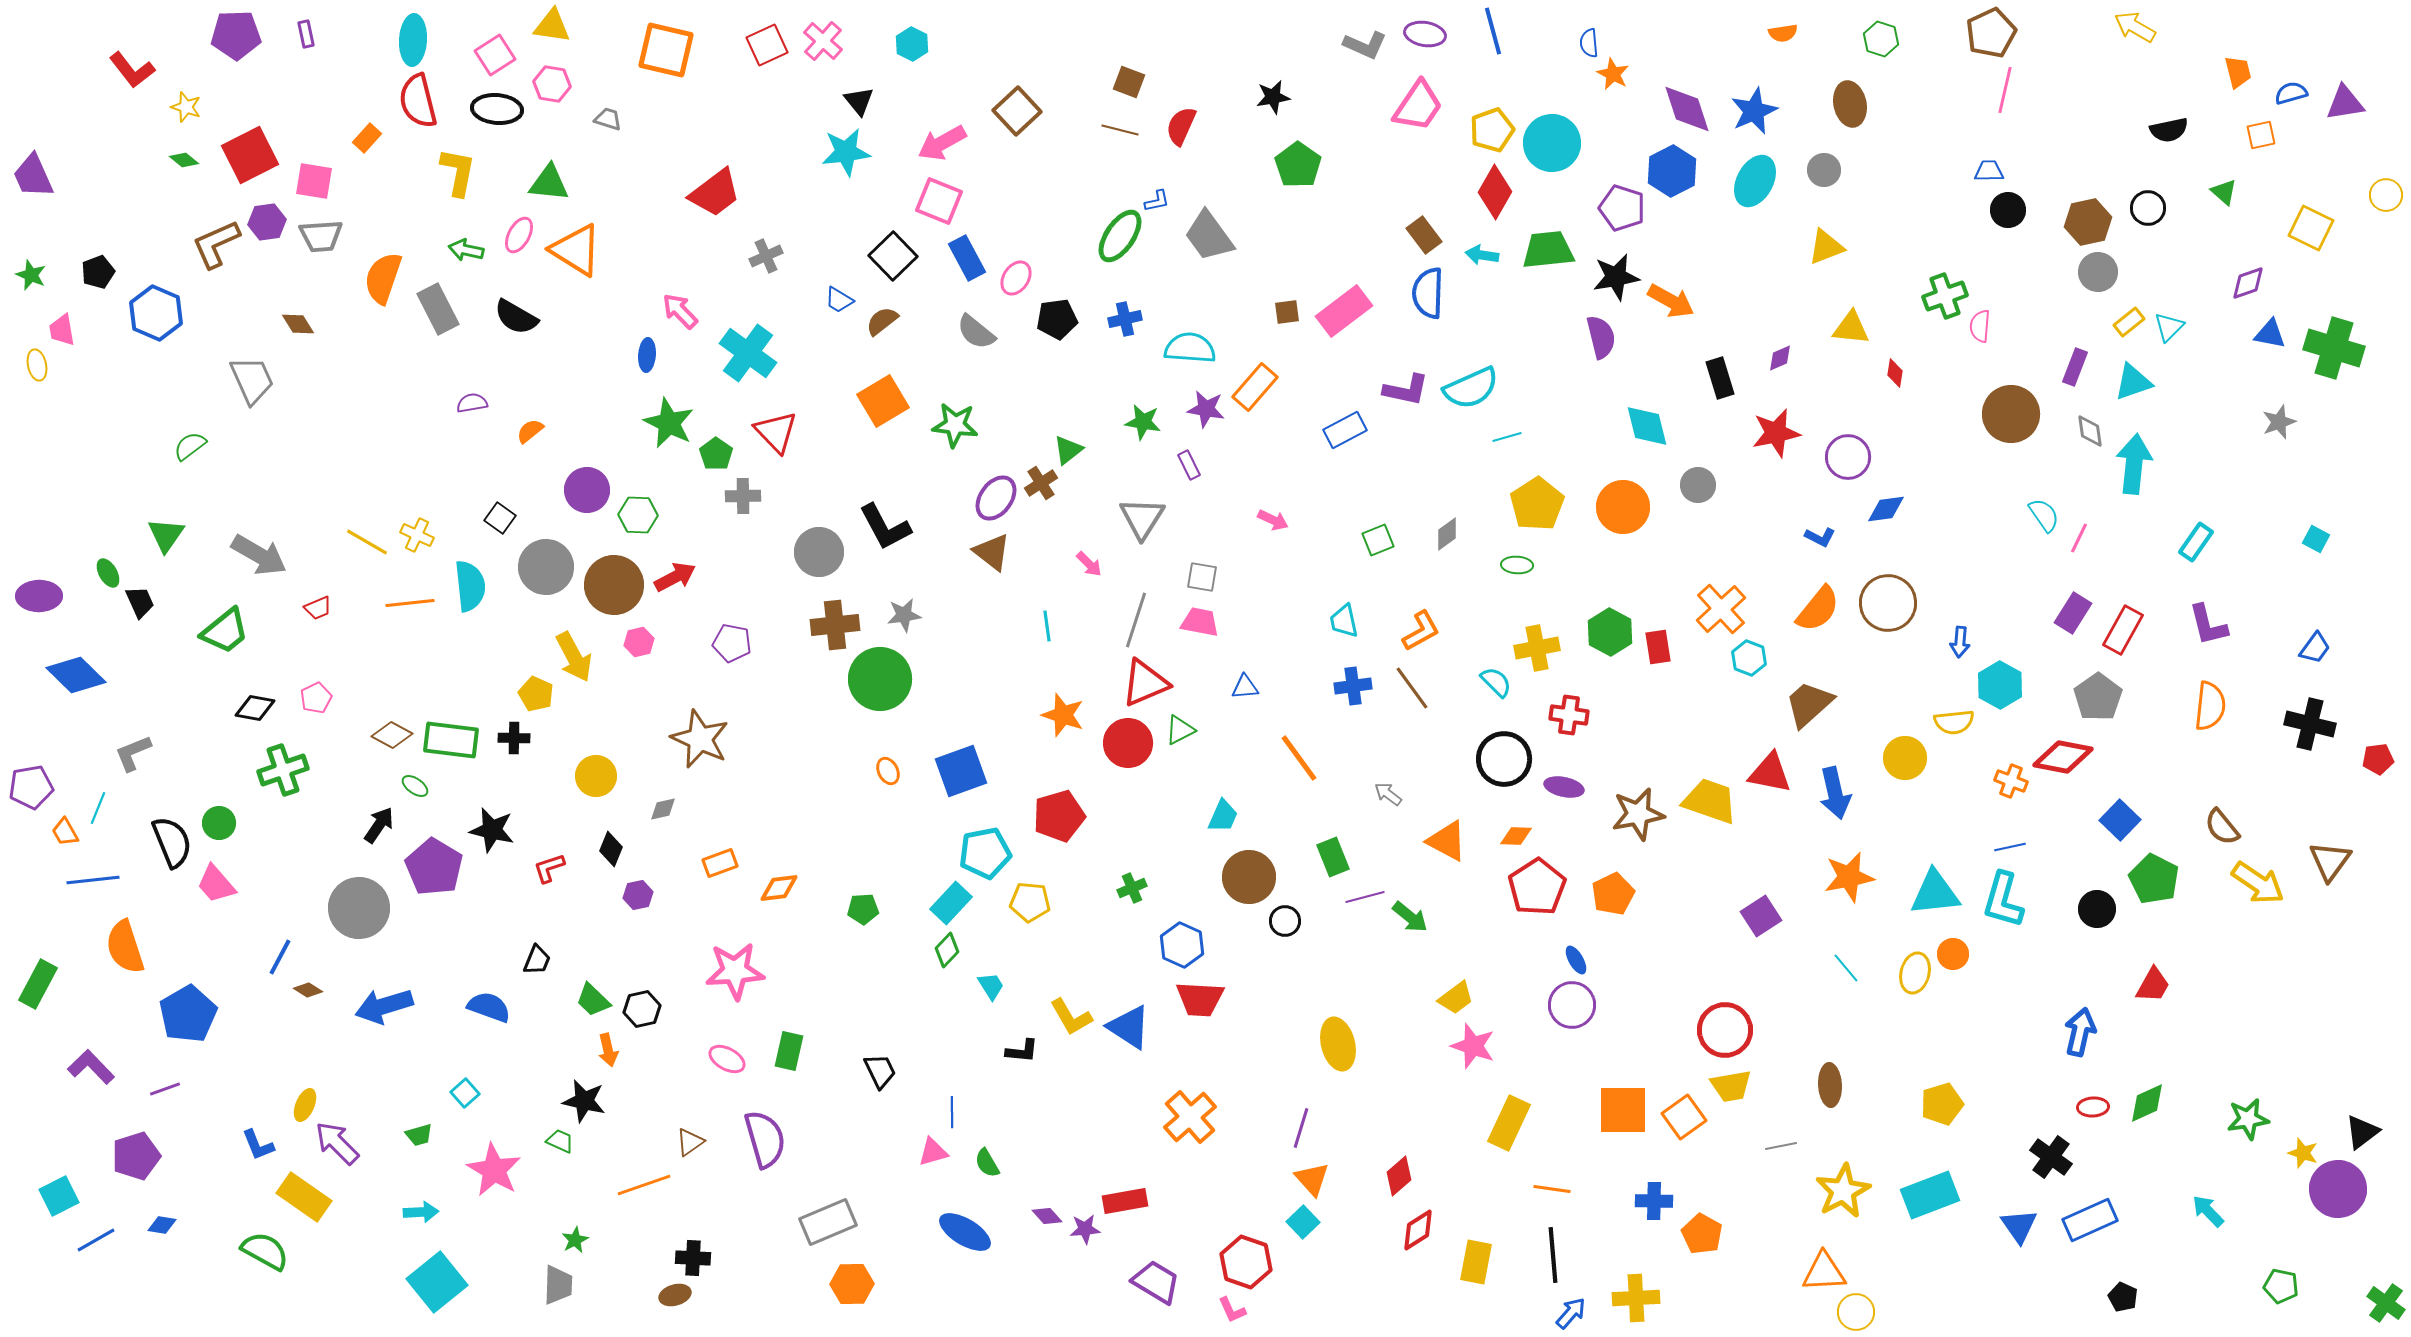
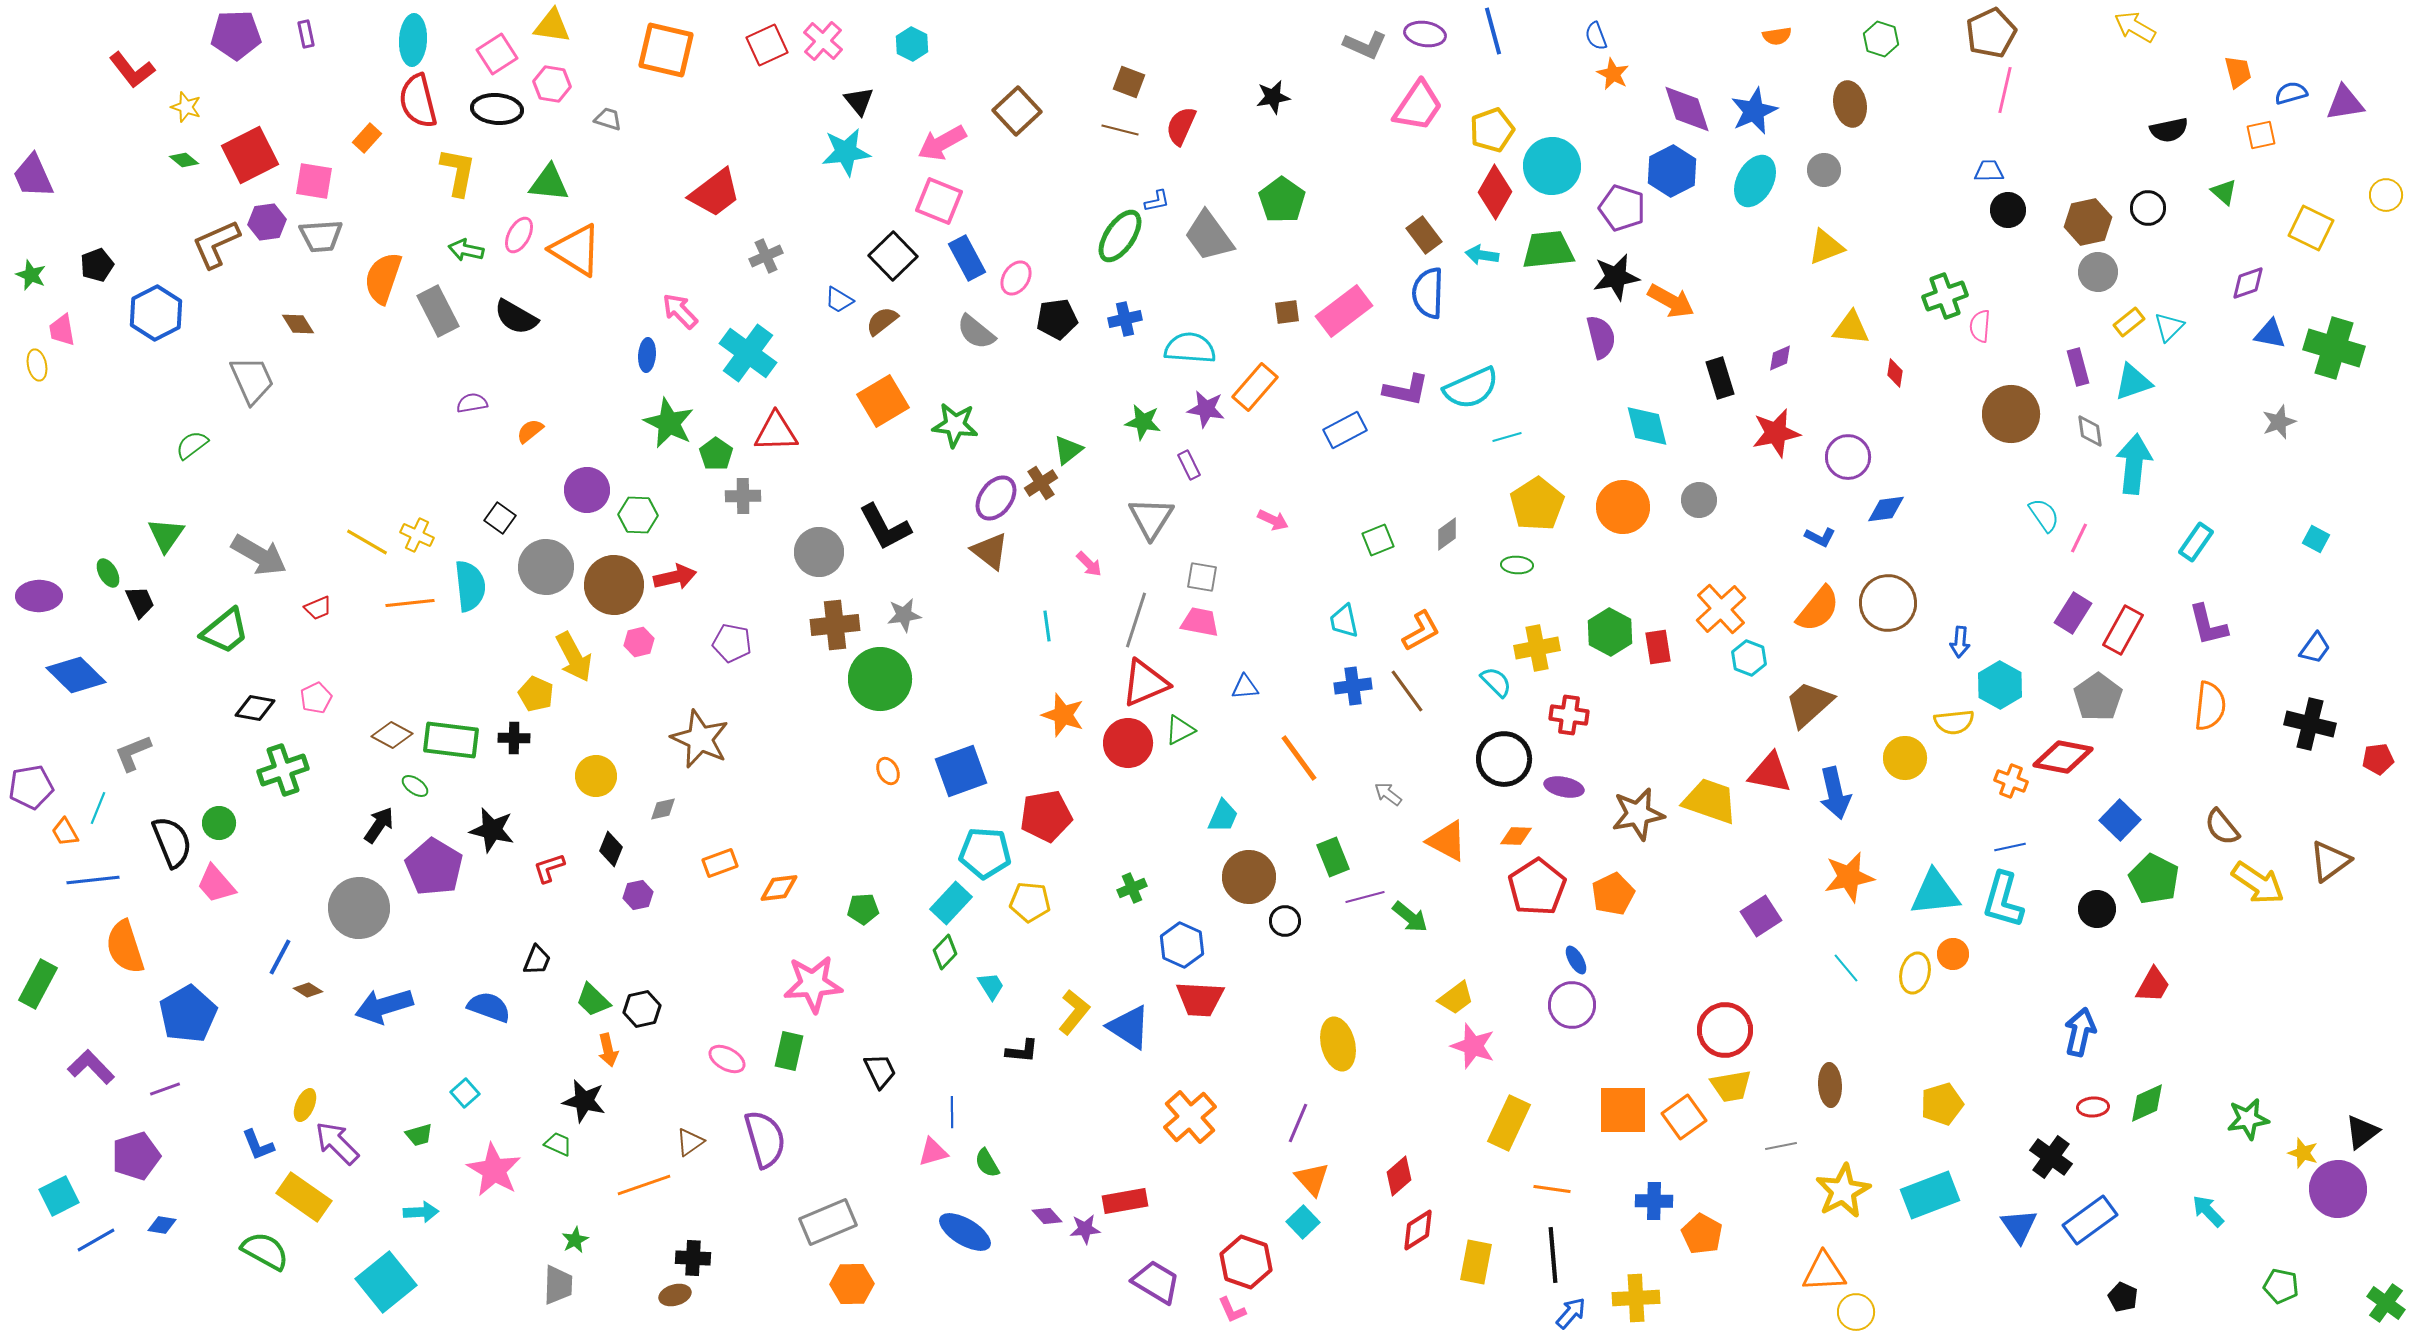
orange semicircle at (1783, 33): moved 6 px left, 3 px down
blue semicircle at (1589, 43): moved 7 px right, 7 px up; rotated 16 degrees counterclockwise
pink square at (495, 55): moved 2 px right, 1 px up
cyan circle at (1552, 143): moved 23 px down
green pentagon at (1298, 165): moved 16 px left, 35 px down
black pentagon at (98, 272): moved 1 px left, 7 px up
gray rectangle at (438, 309): moved 2 px down
blue hexagon at (156, 313): rotated 10 degrees clockwise
purple rectangle at (2075, 367): moved 3 px right; rotated 36 degrees counterclockwise
red triangle at (776, 432): rotated 48 degrees counterclockwise
green semicircle at (190, 446): moved 2 px right, 1 px up
gray circle at (1698, 485): moved 1 px right, 15 px down
gray triangle at (1142, 518): moved 9 px right
brown triangle at (992, 552): moved 2 px left, 1 px up
red arrow at (675, 577): rotated 15 degrees clockwise
brown line at (1412, 688): moved 5 px left, 3 px down
red pentagon at (1059, 816): moved 13 px left; rotated 6 degrees clockwise
cyan pentagon at (985, 853): rotated 15 degrees clockwise
brown triangle at (2330, 861): rotated 18 degrees clockwise
green diamond at (947, 950): moved 2 px left, 2 px down
pink star at (735, 971): moved 78 px right, 13 px down
yellow L-shape at (1071, 1017): moved 3 px right, 5 px up; rotated 111 degrees counterclockwise
purple line at (1301, 1128): moved 3 px left, 5 px up; rotated 6 degrees clockwise
green trapezoid at (560, 1141): moved 2 px left, 3 px down
blue rectangle at (2090, 1220): rotated 12 degrees counterclockwise
cyan square at (437, 1282): moved 51 px left
